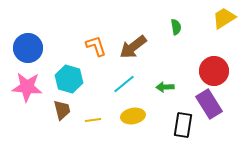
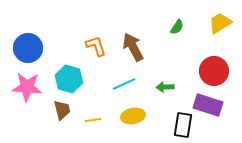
yellow trapezoid: moved 4 px left, 5 px down
green semicircle: moved 1 px right; rotated 42 degrees clockwise
brown arrow: rotated 100 degrees clockwise
cyan line: rotated 15 degrees clockwise
purple rectangle: moved 1 px left, 1 px down; rotated 40 degrees counterclockwise
